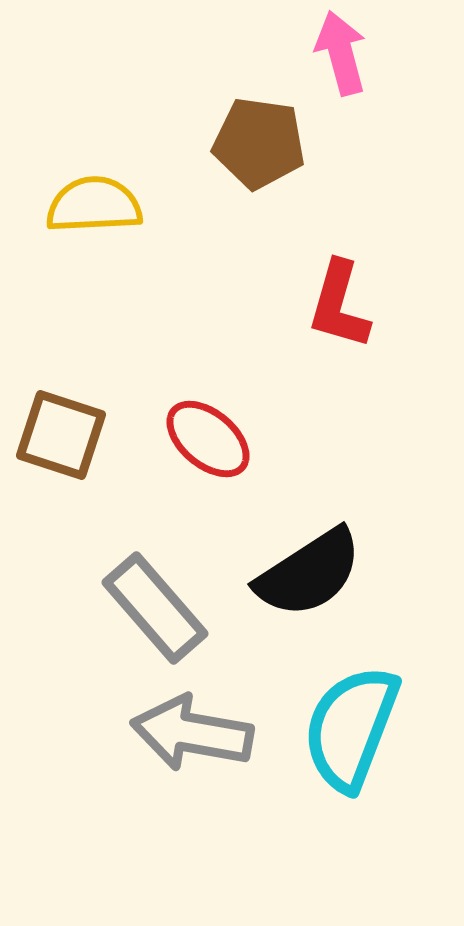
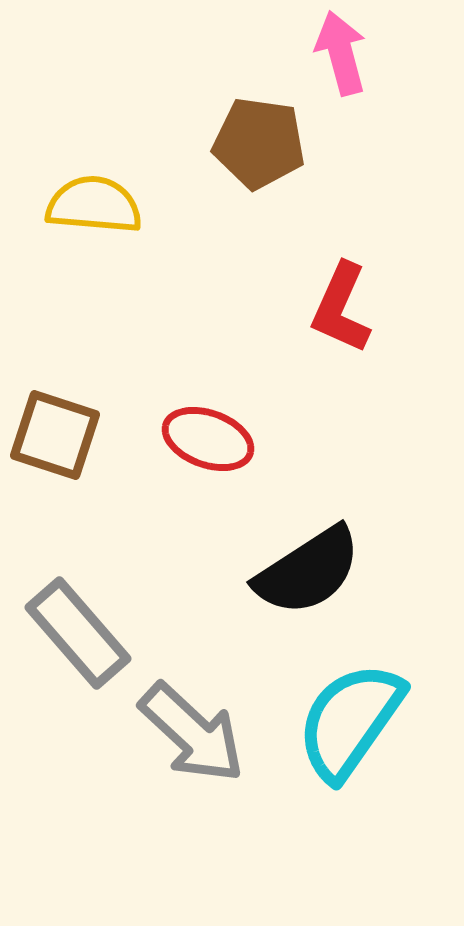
yellow semicircle: rotated 8 degrees clockwise
red L-shape: moved 2 px right, 3 px down; rotated 8 degrees clockwise
brown square: moved 6 px left
red ellipse: rotated 20 degrees counterclockwise
black semicircle: moved 1 px left, 2 px up
gray rectangle: moved 77 px left, 25 px down
cyan semicircle: moved 1 px left, 7 px up; rotated 14 degrees clockwise
gray arrow: rotated 147 degrees counterclockwise
